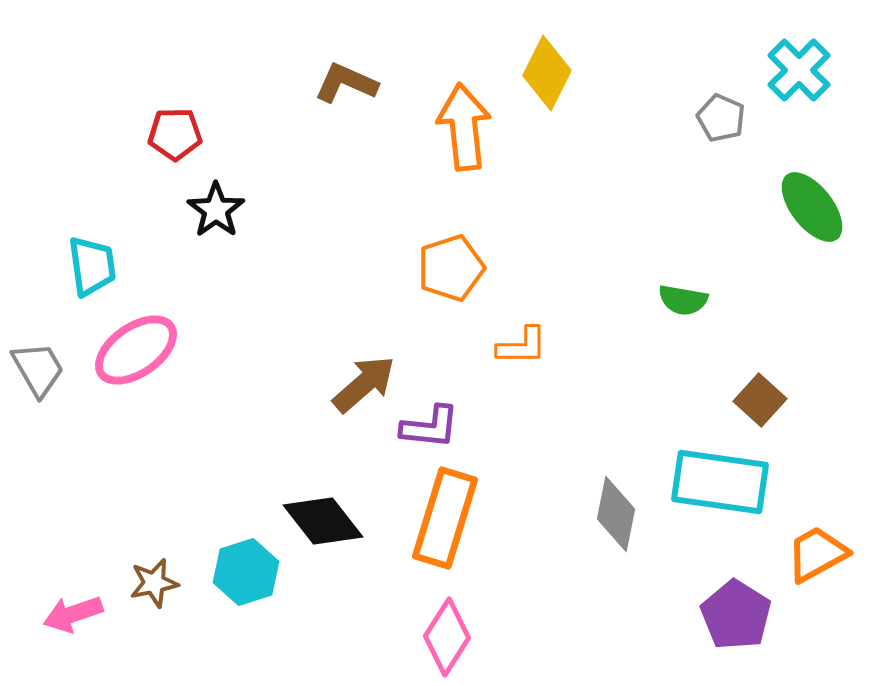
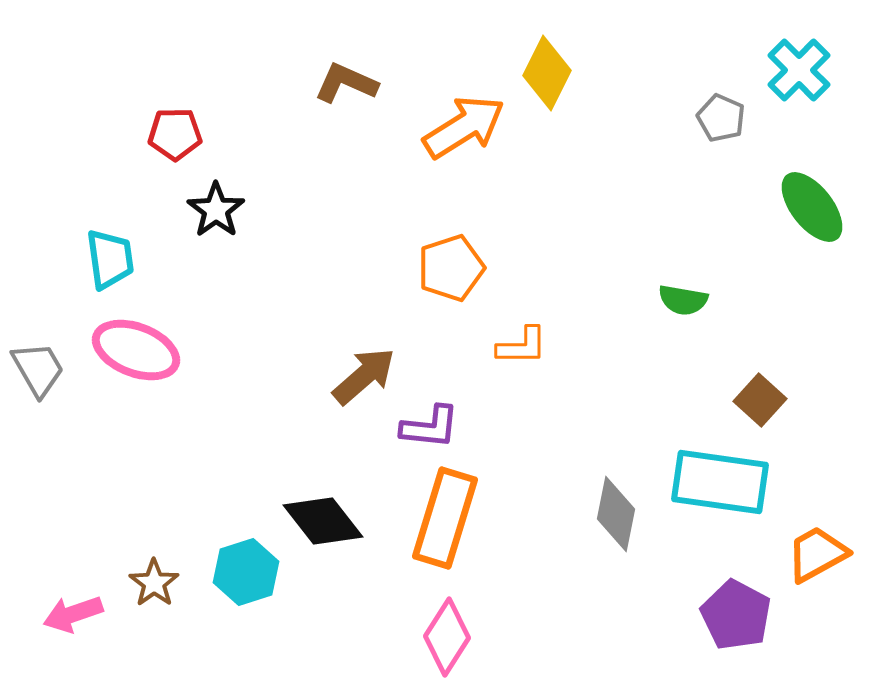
orange arrow: rotated 64 degrees clockwise
cyan trapezoid: moved 18 px right, 7 px up
pink ellipse: rotated 56 degrees clockwise
brown arrow: moved 8 px up
brown star: rotated 24 degrees counterclockwise
purple pentagon: rotated 4 degrees counterclockwise
